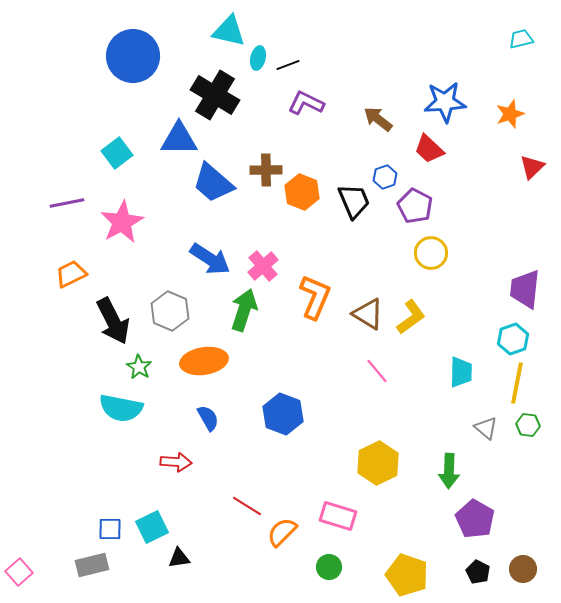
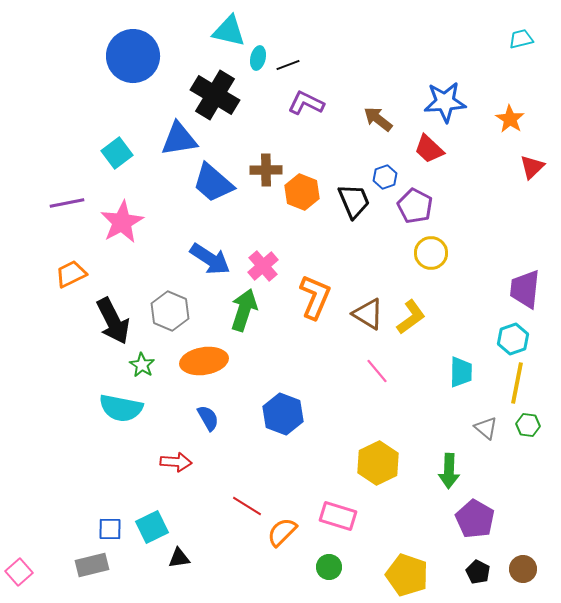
orange star at (510, 114): moved 5 px down; rotated 20 degrees counterclockwise
blue triangle at (179, 139): rotated 9 degrees counterclockwise
green star at (139, 367): moved 3 px right, 2 px up
